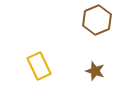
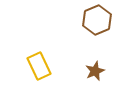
brown star: rotated 30 degrees clockwise
